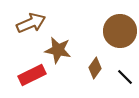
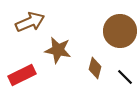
brown arrow: moved 1 px left, 1 px up
brown diamond: rotated 20 degrees counterclockwise
red rectangle: moved 10 px left
